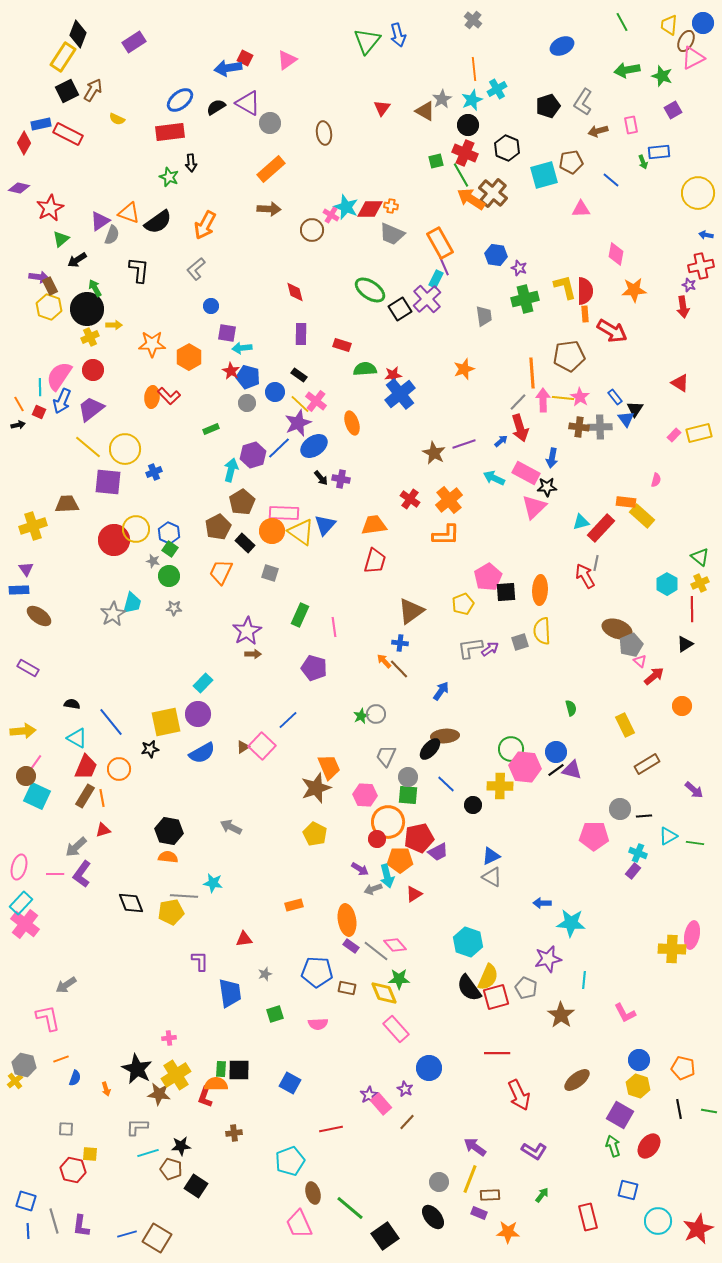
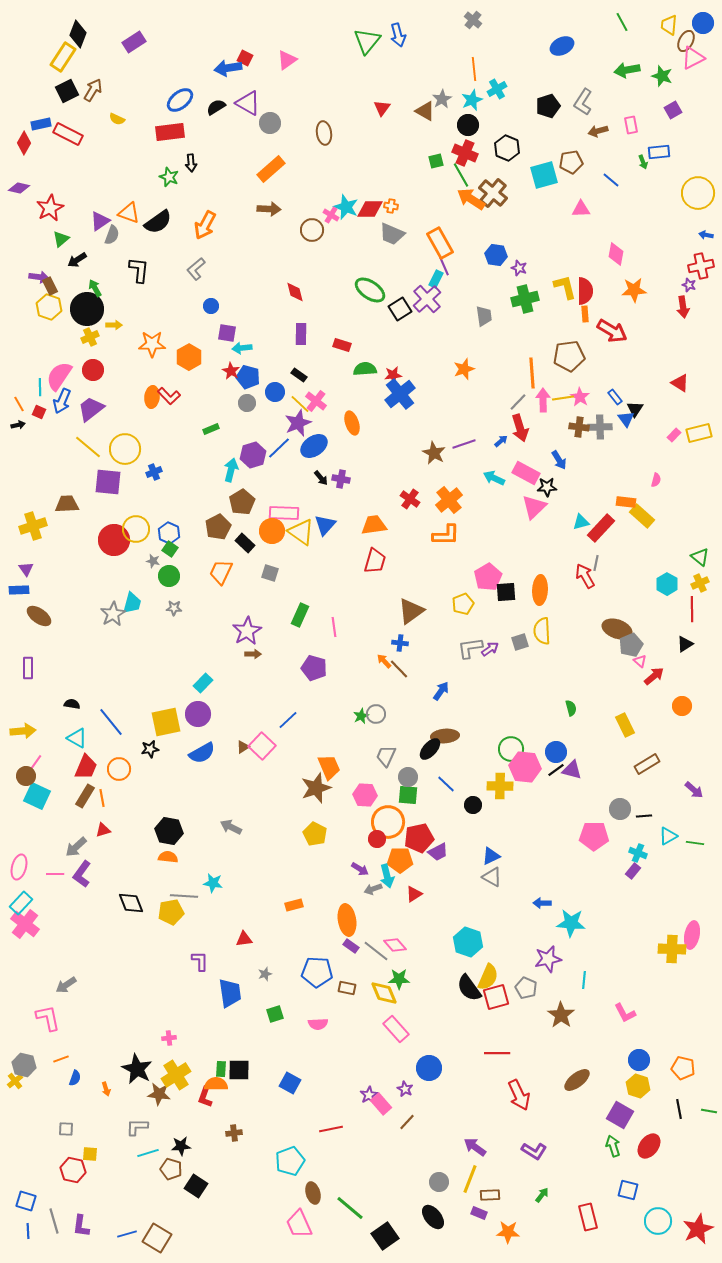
yellow line at (563, 398): rotated 15 degrees counterclockwise
blue arrow at (552, 458): moved 7 px right, 2 px down; rotated 42 degrees counterclockwise
purple rectangle at (28, 668): rotated 60 degrees clockwise
